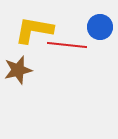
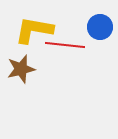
red line: moved 2 px left
brown star: moved 3 px right, 1 px up
